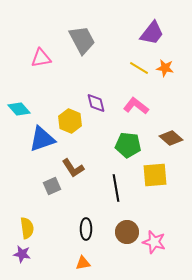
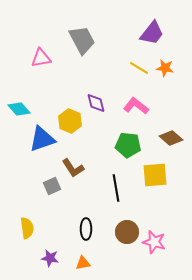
purple star: moved 28 px right, 4 px down
